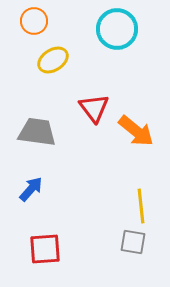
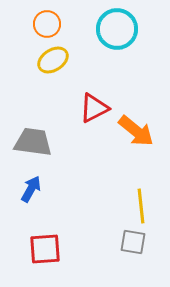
orange circle: moved 13 px right, 3 px down
red triangle: rotated 40 degrees clockwise
gray trapezoid: moved 4 px left, 10 px down
blue arrow: rotated 12 degrees counterclockwise
